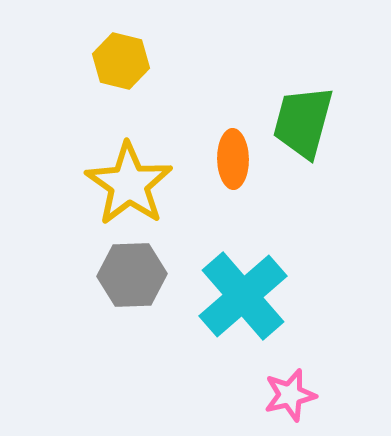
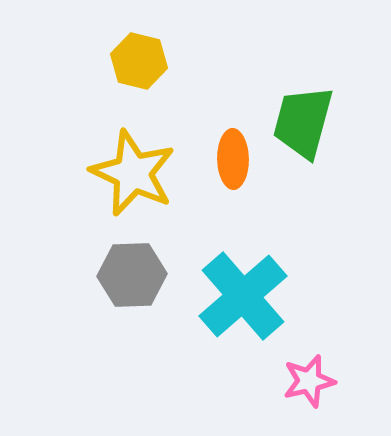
yellow hexagon: moved 18 px right
yellow star: moved 4 px right, 11 px up; rotated 10 degrees counterclockwise
pink star: moved 19 px right, 14 px up
